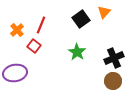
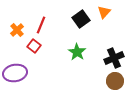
brown circle: moved 2 px right
